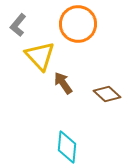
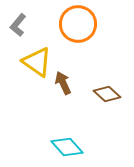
yellow triangle: moved 3 px left, 6 px down; rotated 12 degrees counterclockwise
brown arrow: rotated 10 degrees clockwise
cyan diamond: rotated 48 degrees counterclockwise
